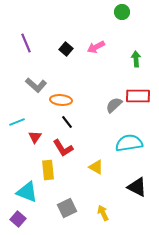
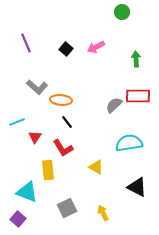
gray L-shape: moved 1 px right, 2 px down
